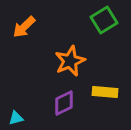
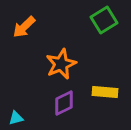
orange star: moved 9 px left, 3 px down
